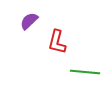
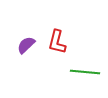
purple semicircle: moved 3 px left, 24 px down
